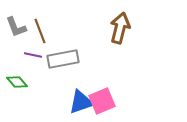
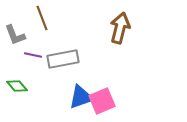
gray L-shape: moved 1 px left, 8 px down
brown line: moved 2 px right, 13 px up
green diamond: moved 4 px down
blue triangle: moved 5 px up
